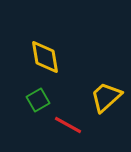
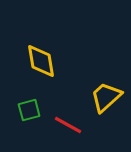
yellow diamond: moved 4 px left, 4 px down
green square: moved 9 px left, 10 px down; rotated 15 degrees clockwise
